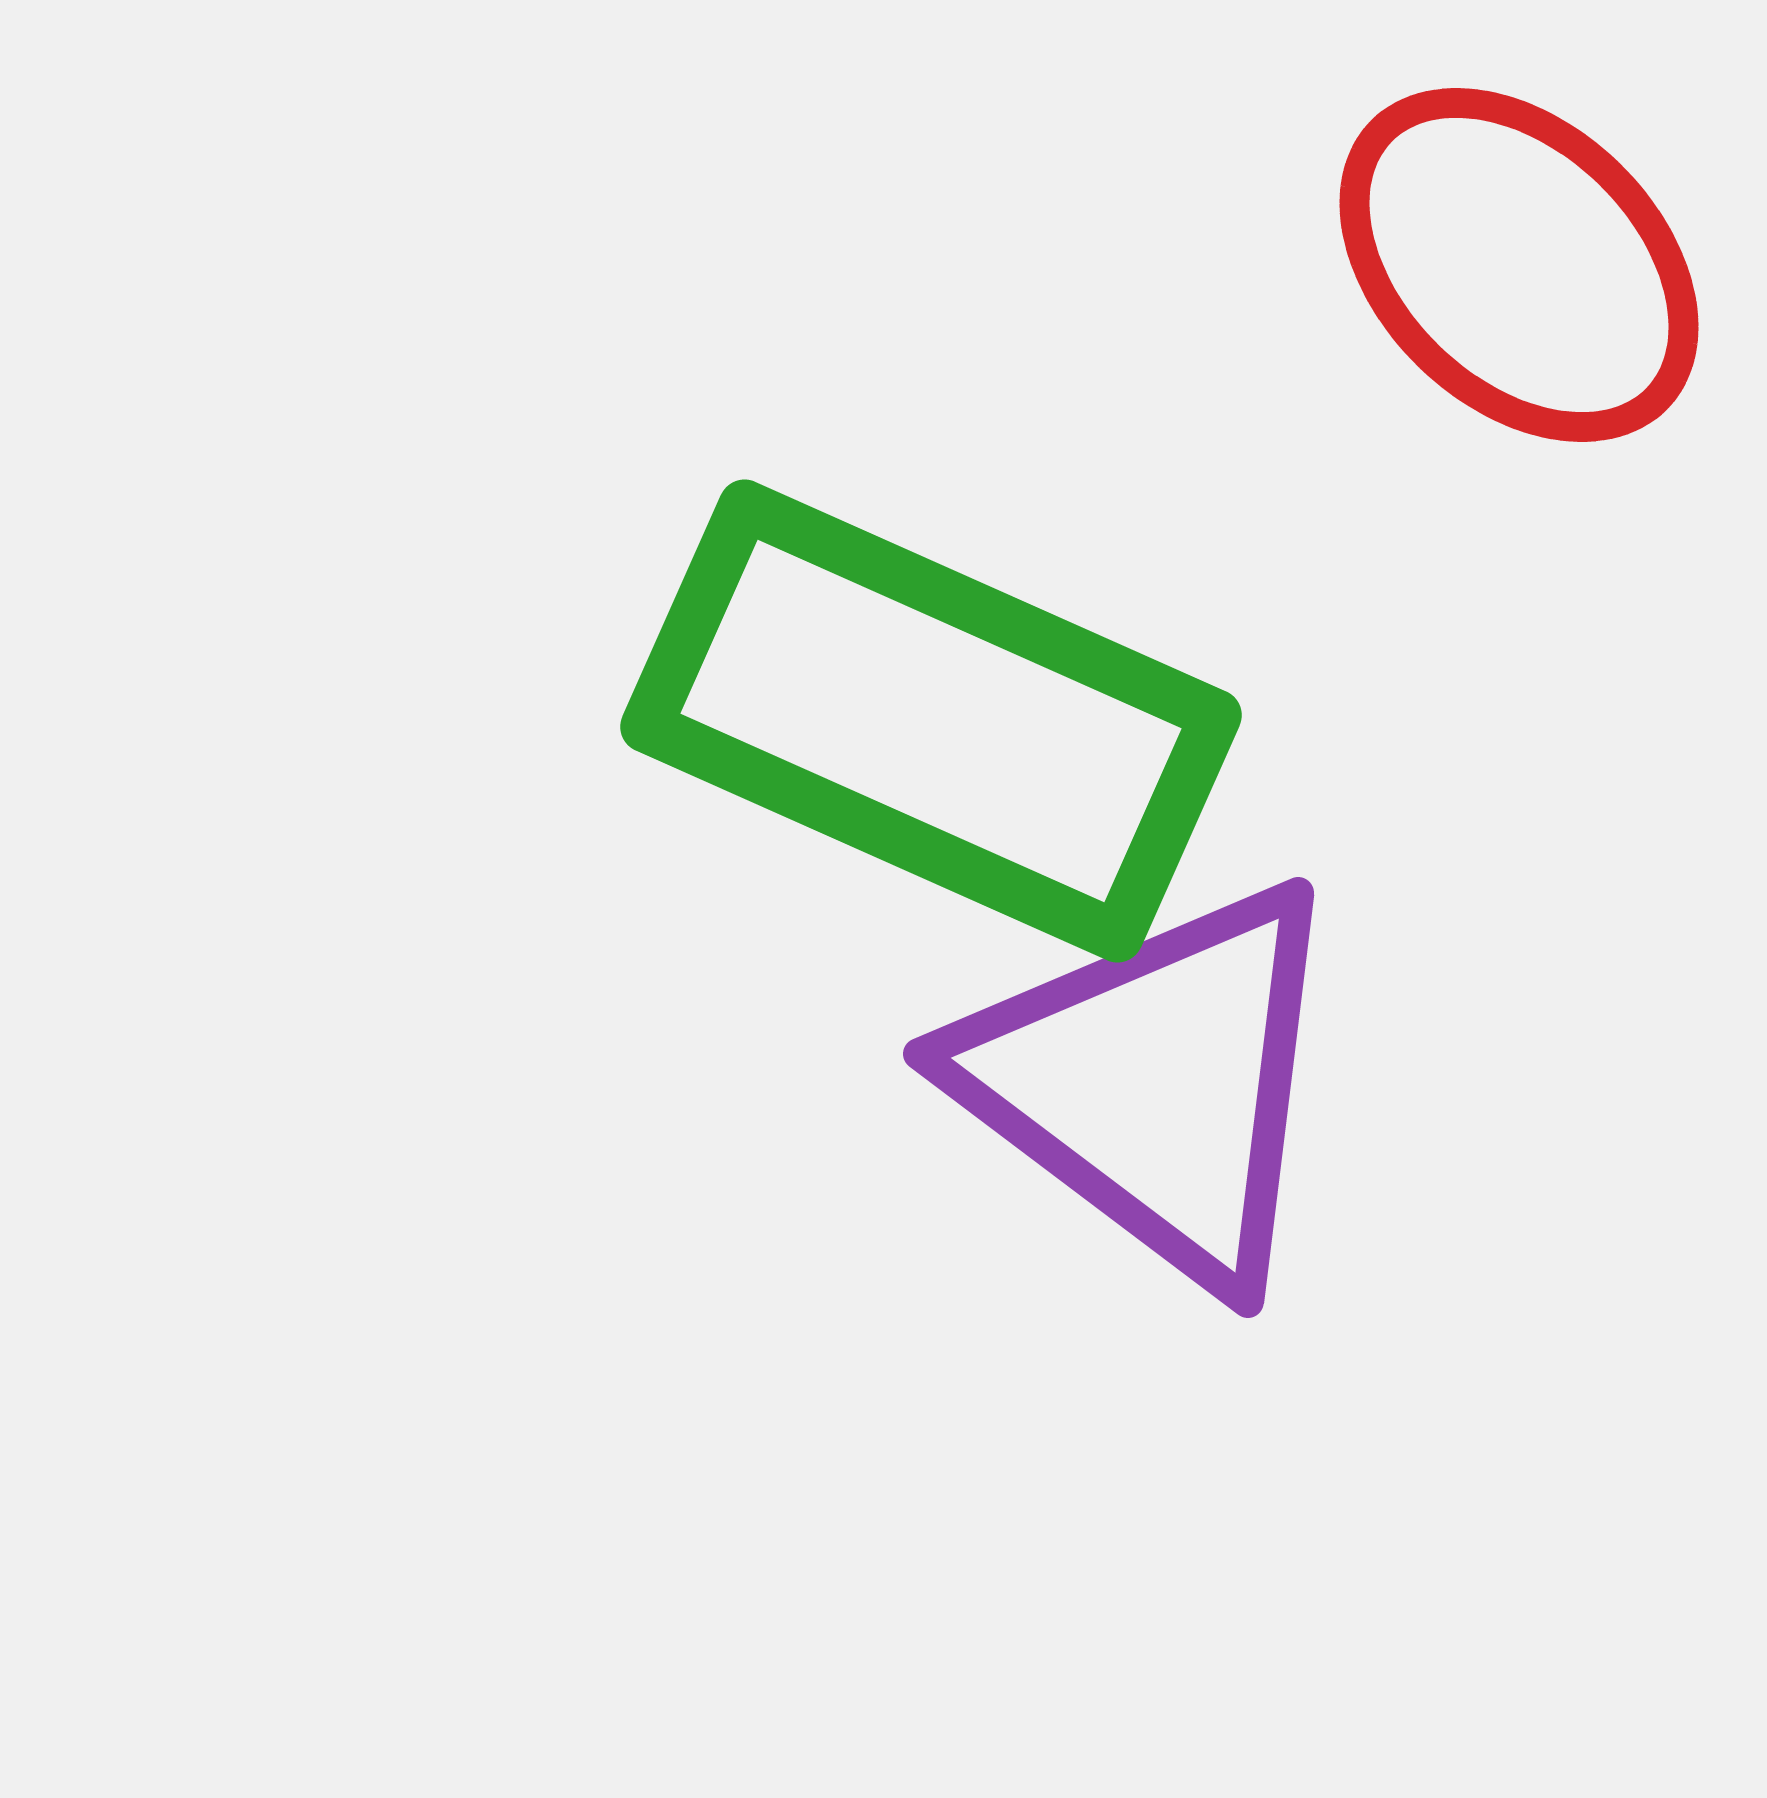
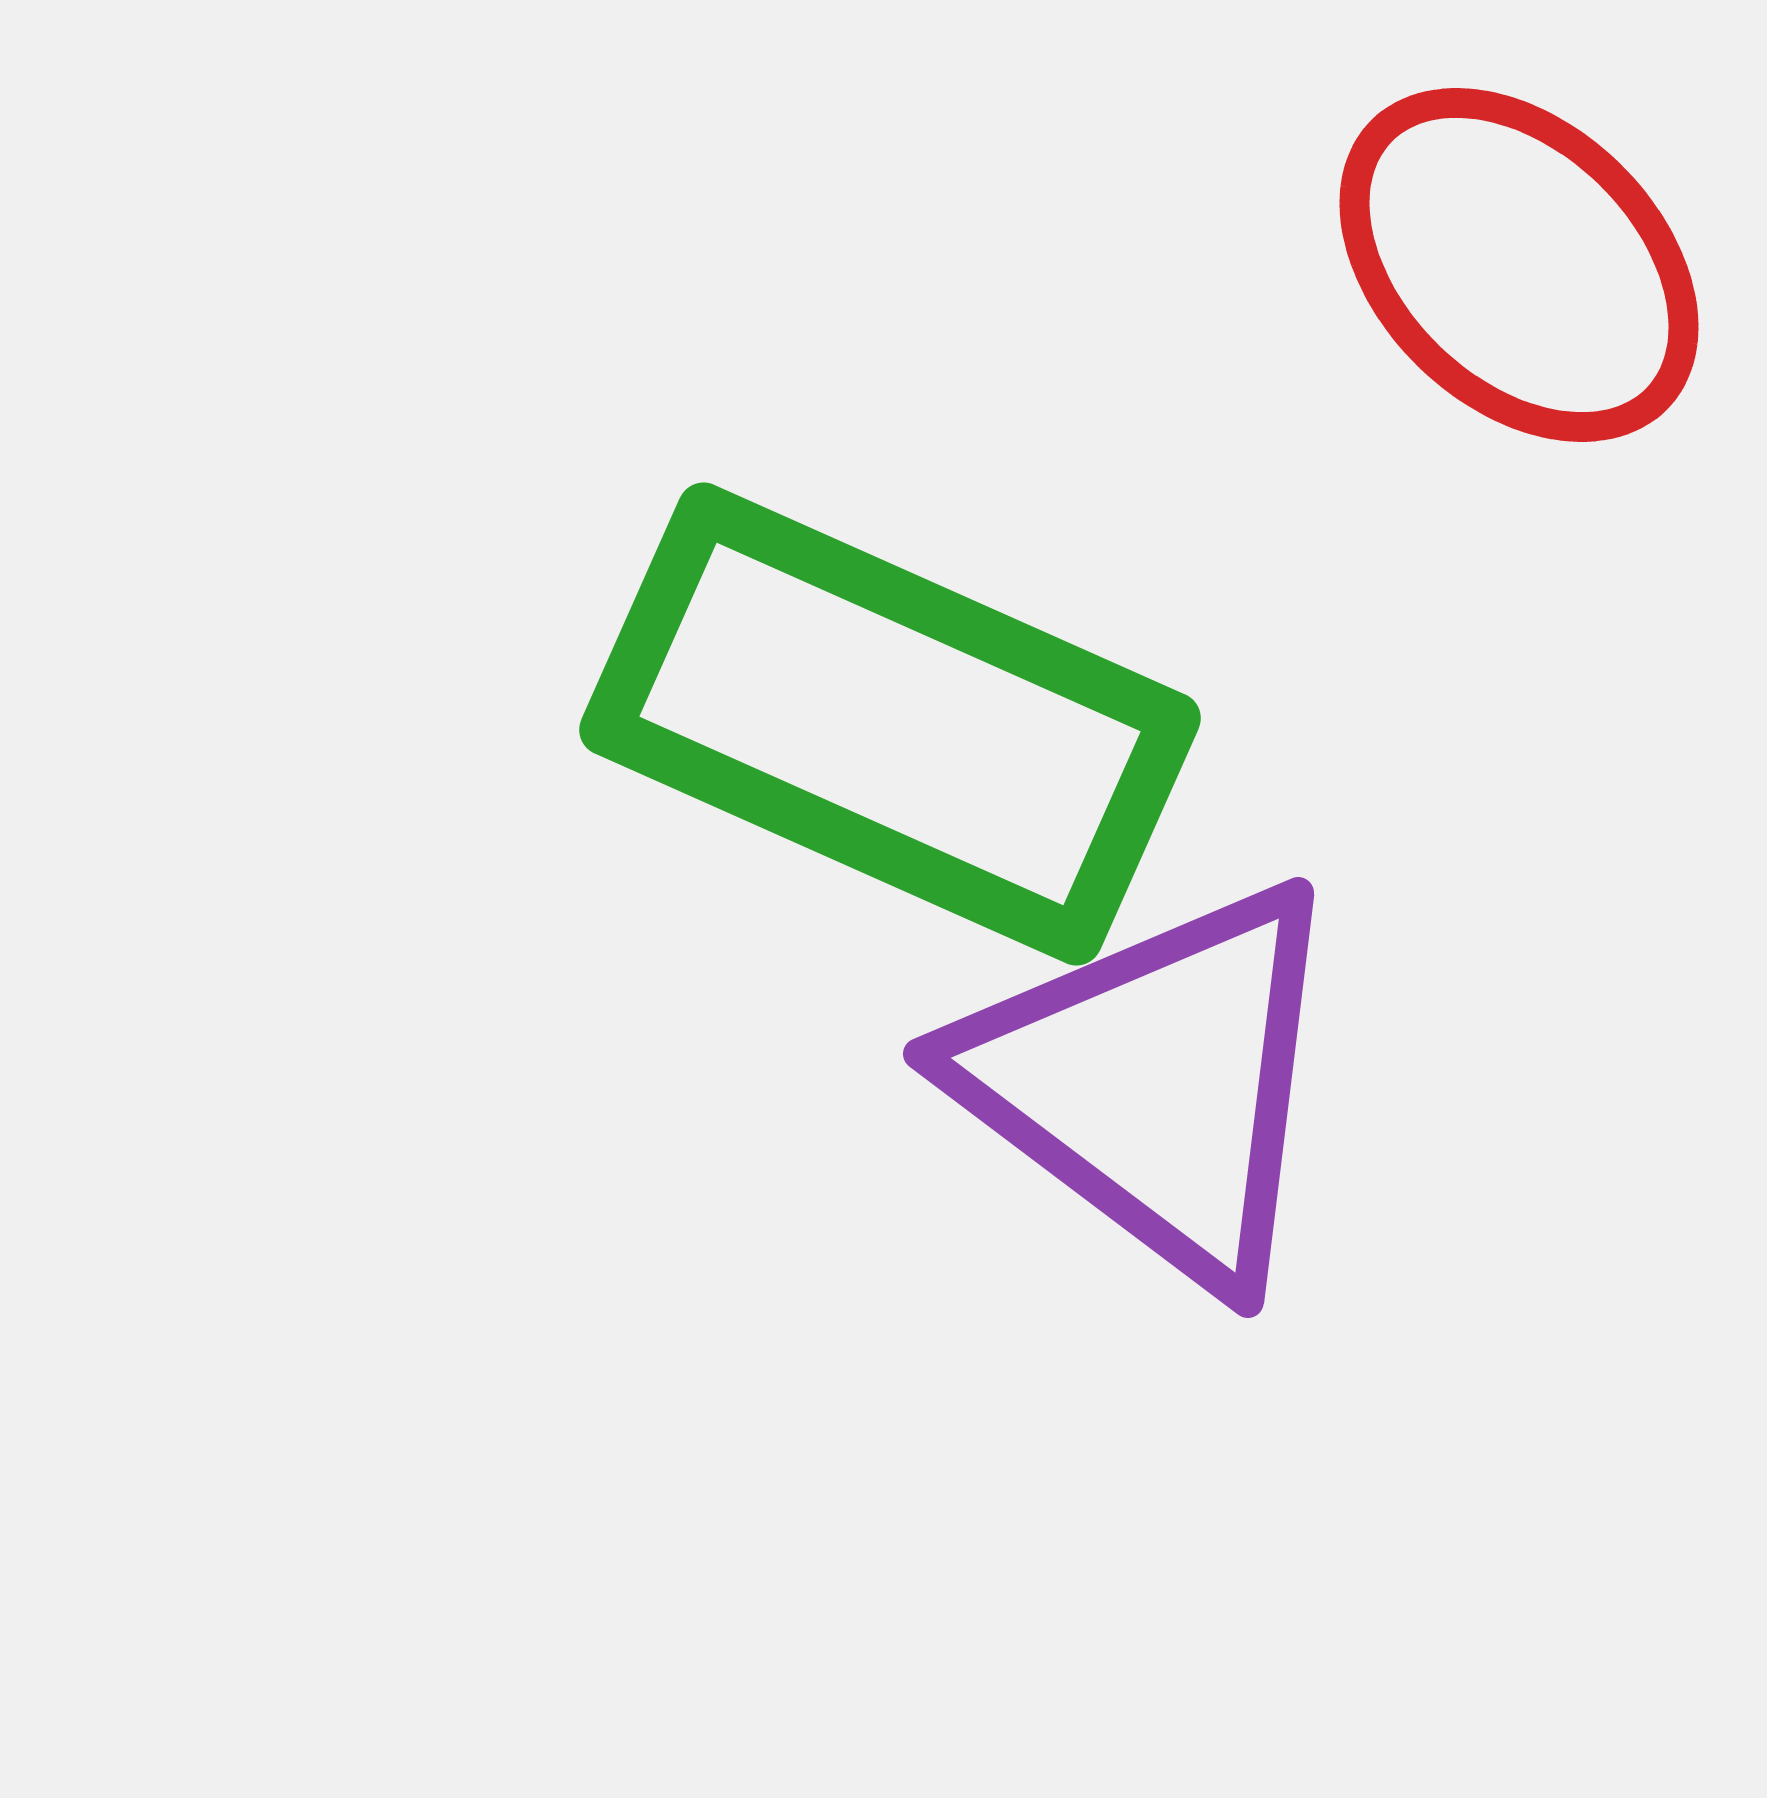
green rectangle: moved 41 px left, 3 px down
